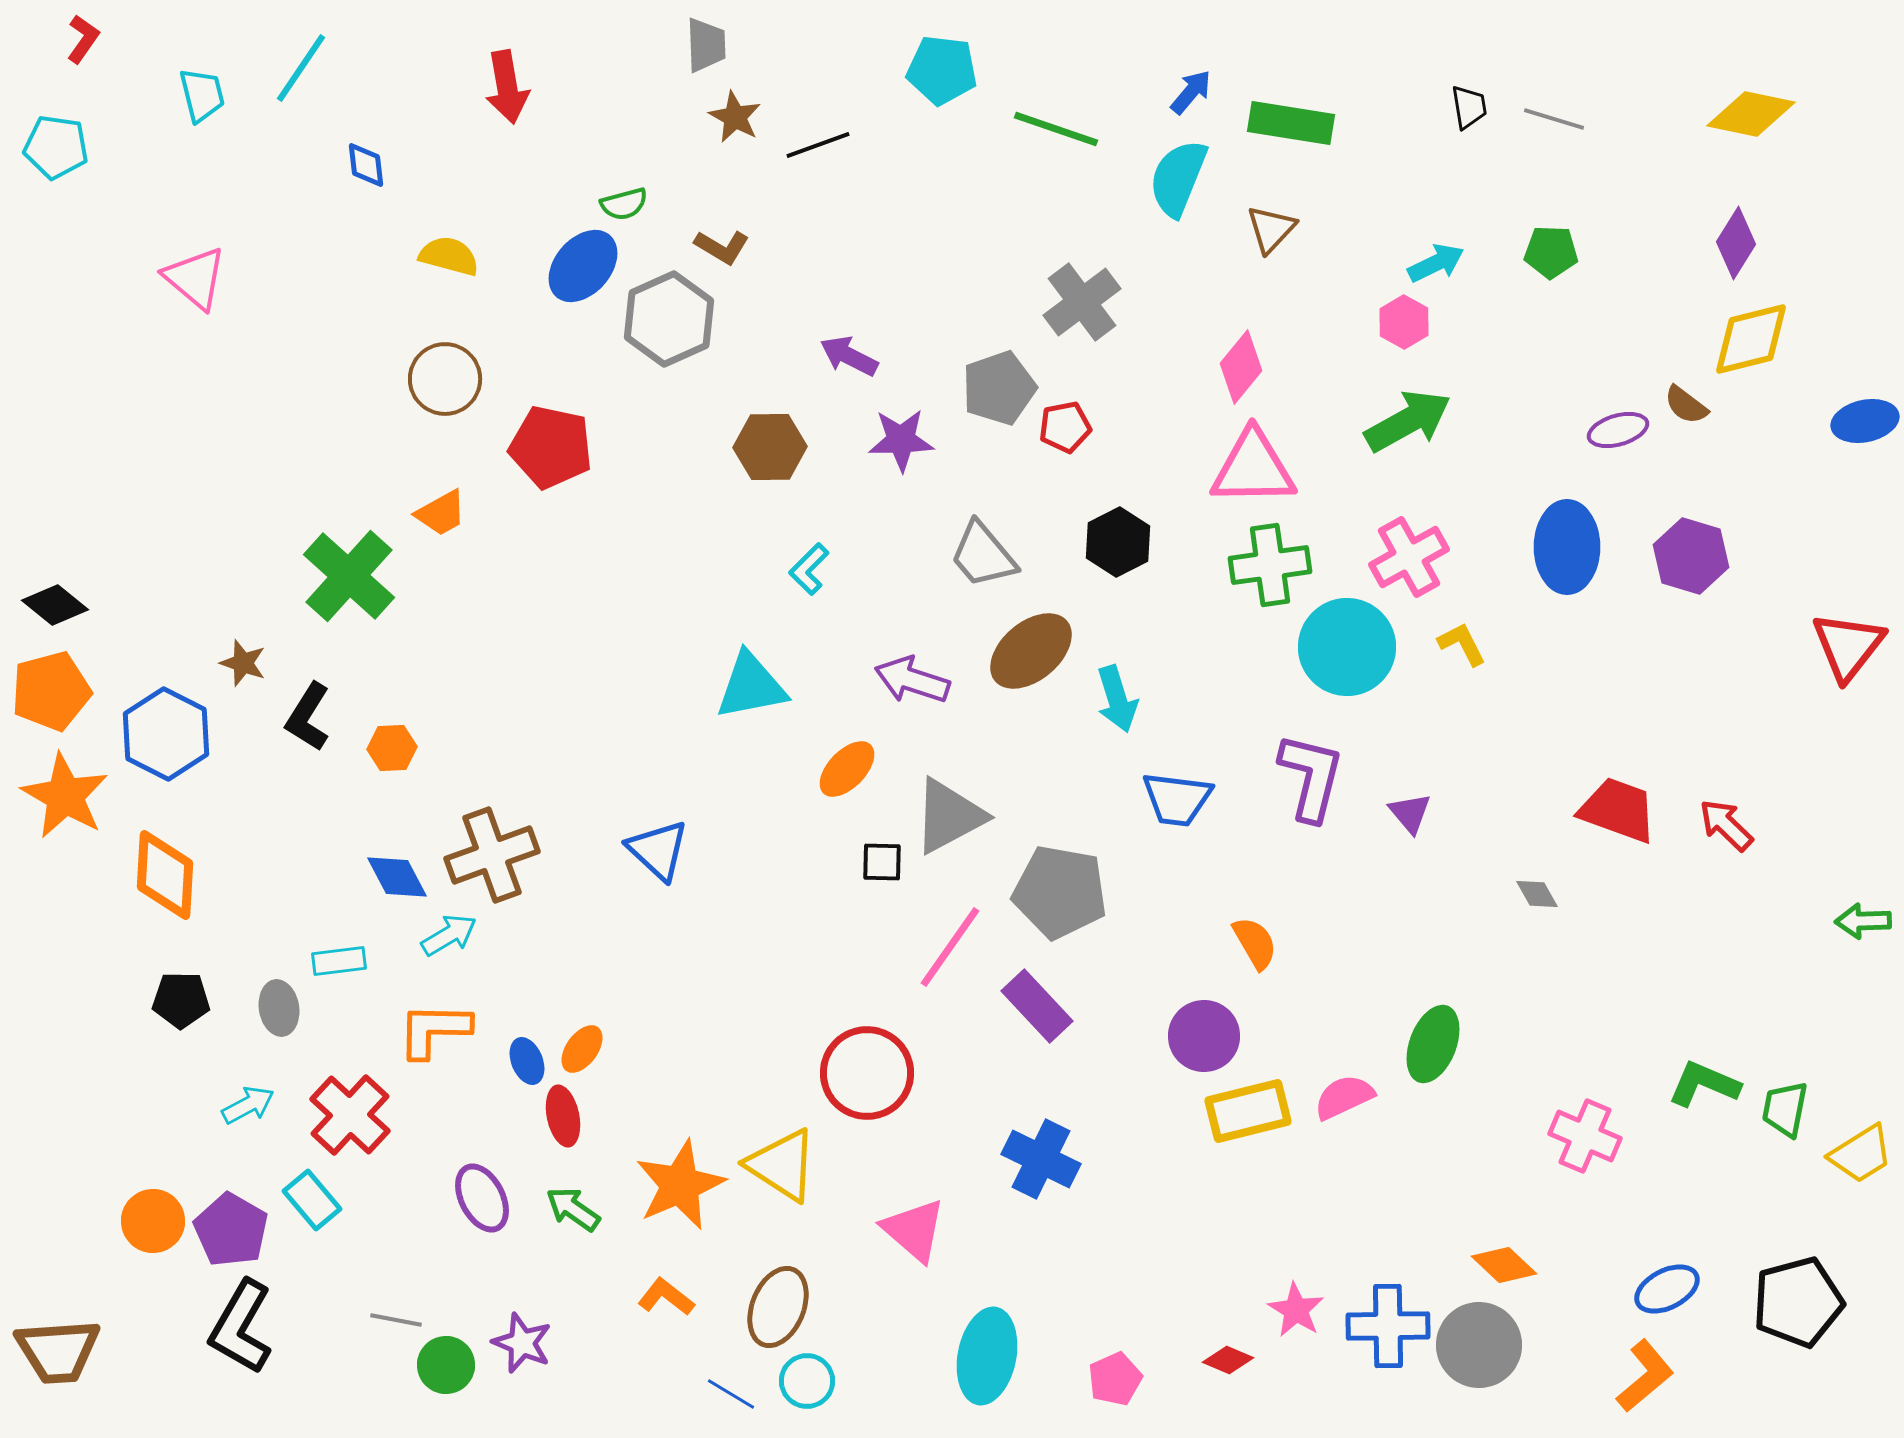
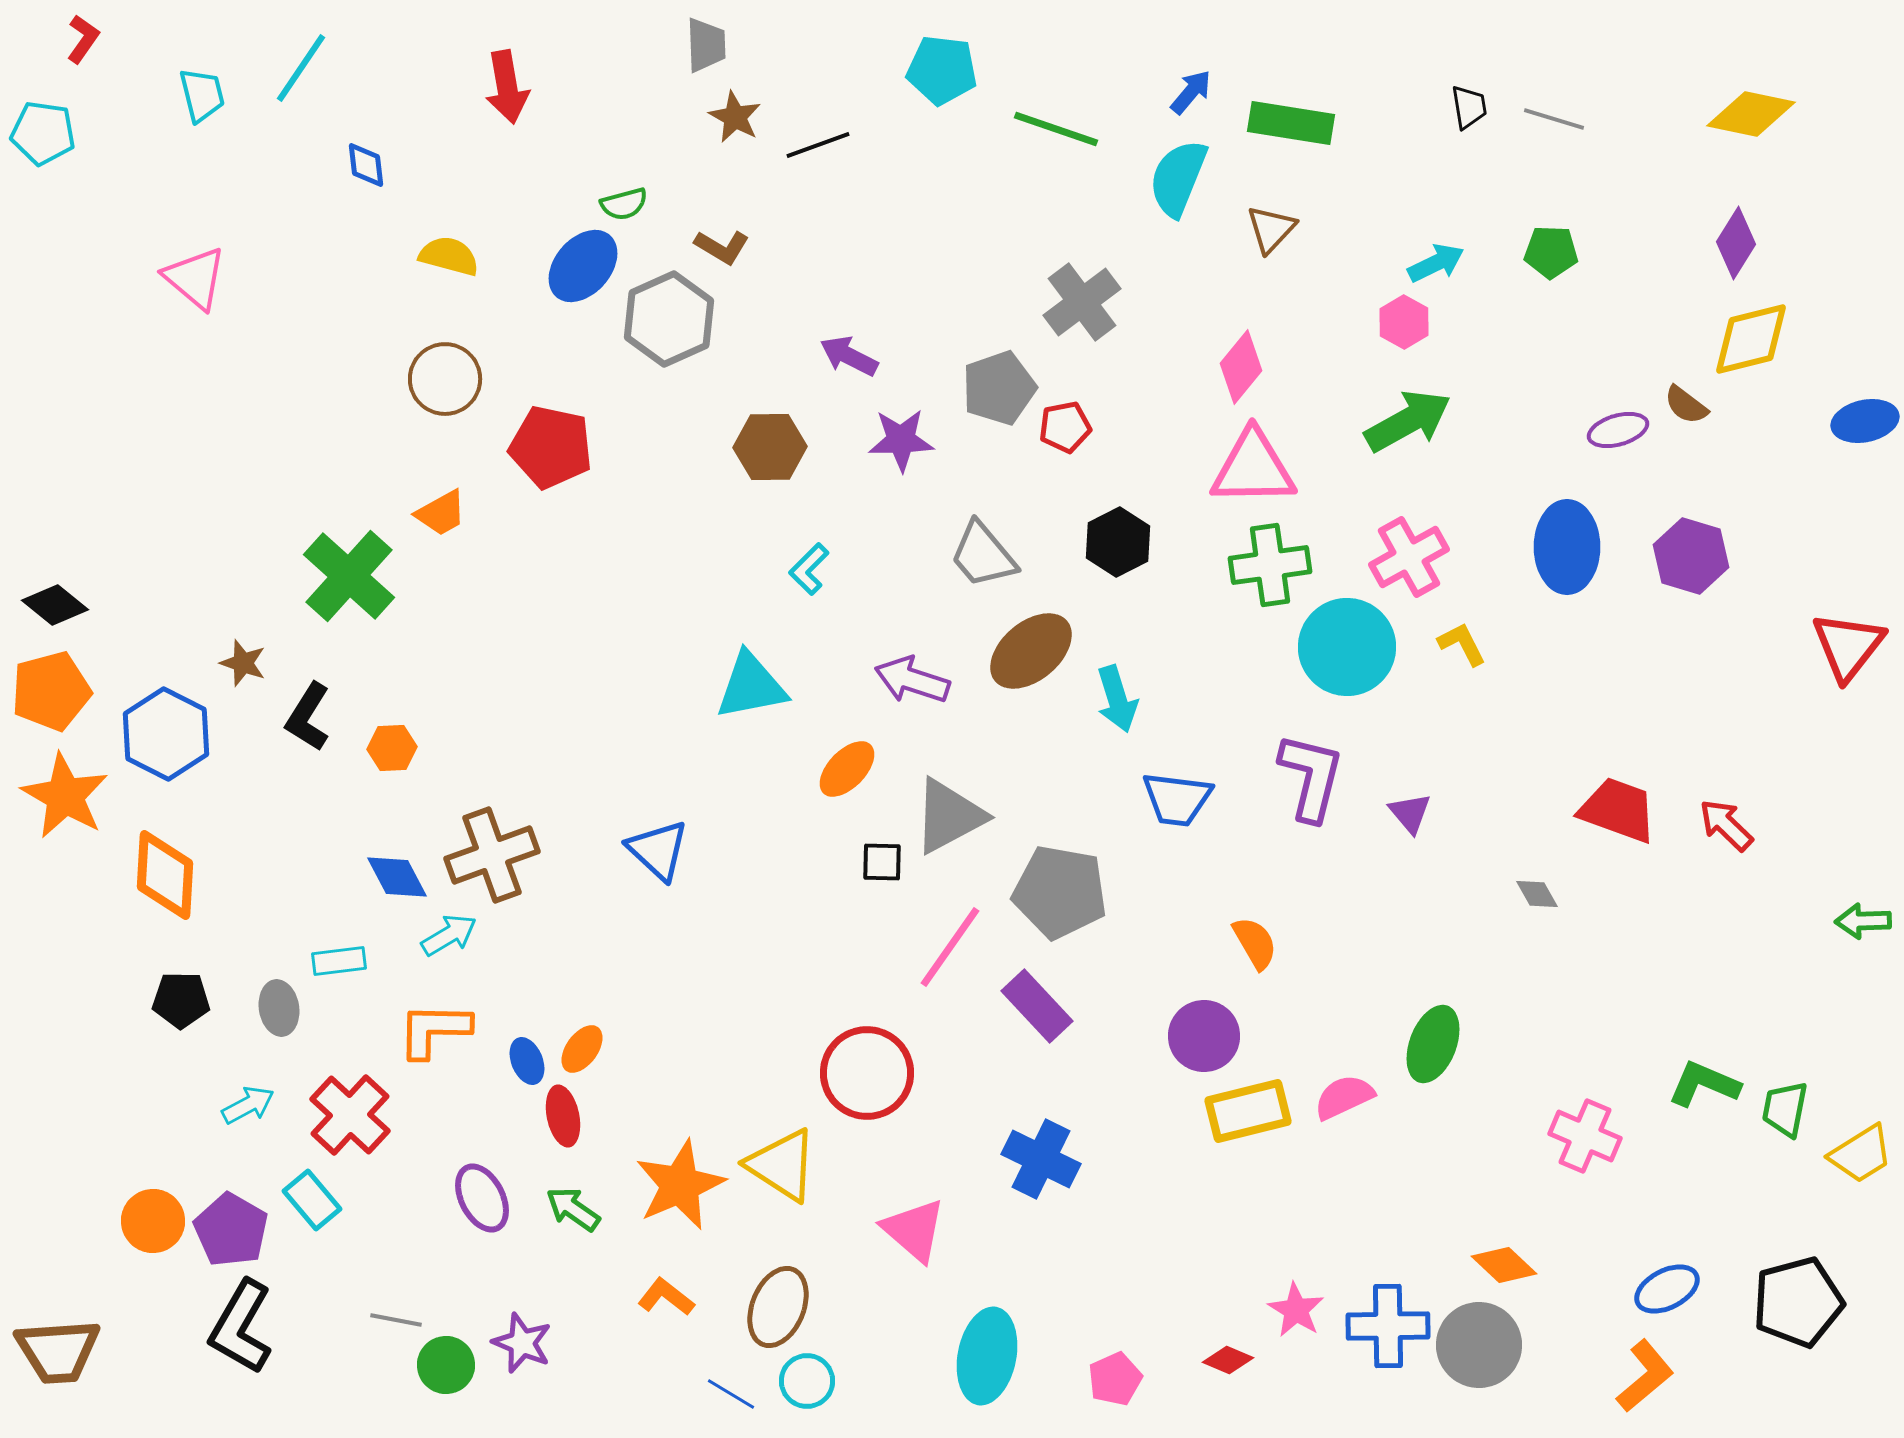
cyan pentagon at (56, 147): moved 13 px left, 14 px up
